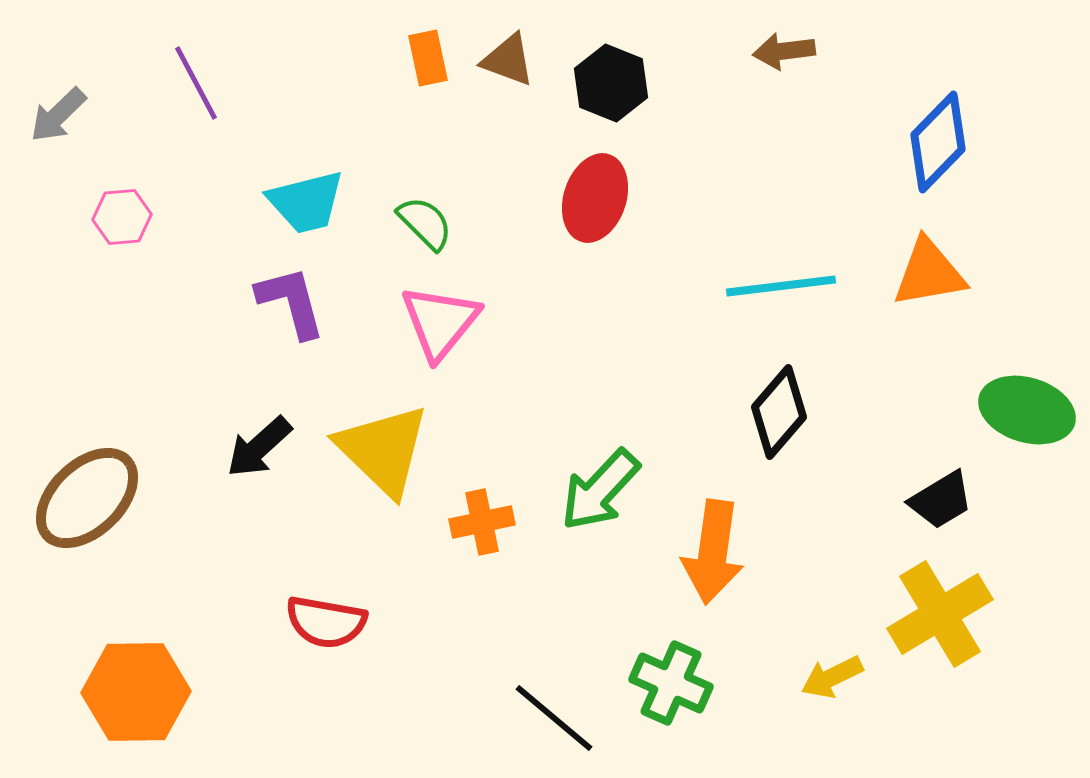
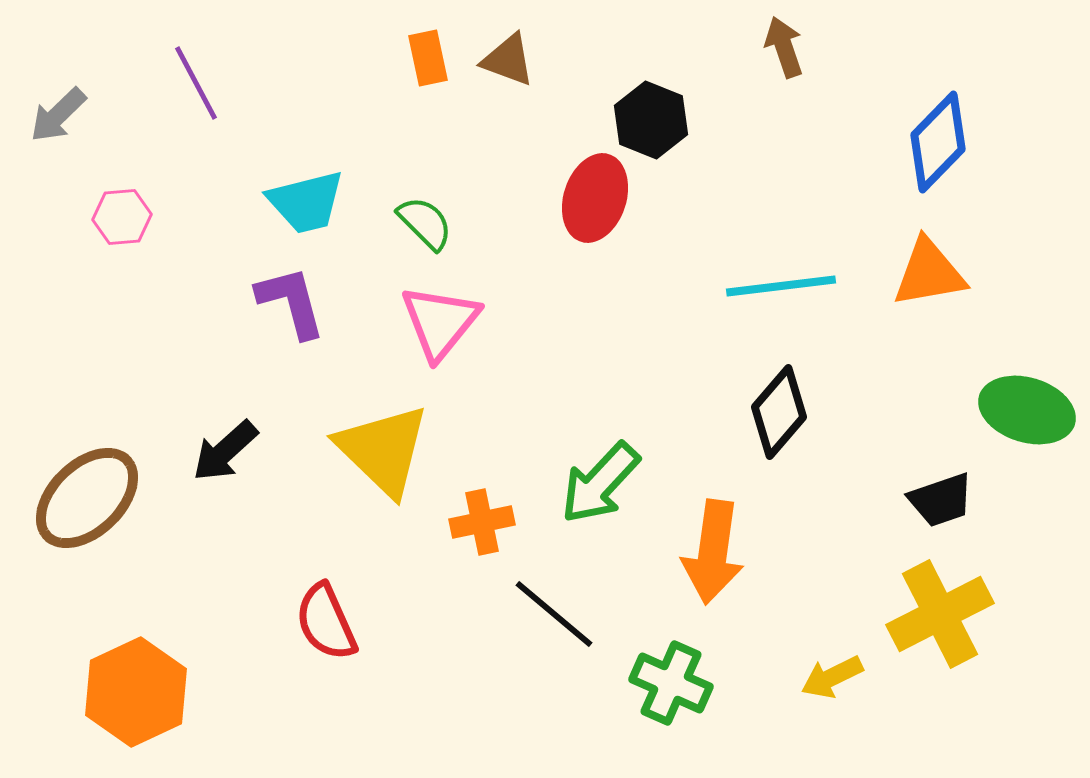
brown arrow: moved 4 px up; rotated 78 degrees clockwise
black hexagon: moved 40 px right, 37 px down
black arrow: moved 34 px left, 4 px down
green arrow: moved 7 px up
black trapezoid: rotated 12 degrees clockwise
yellow cross: rotated 4 degrees clockwise
red semicircle: rotated 56 degrees clockwise
orange hexagon: rotated 24 degrees counterclockwise
black line: moved 104 px up
